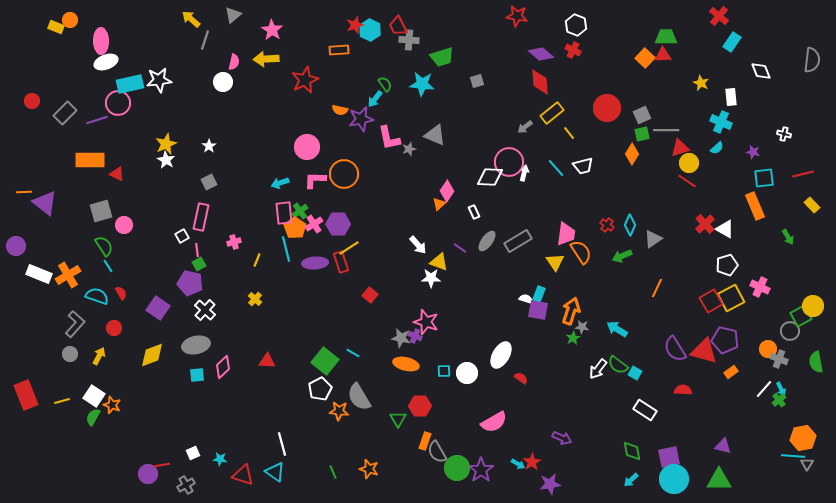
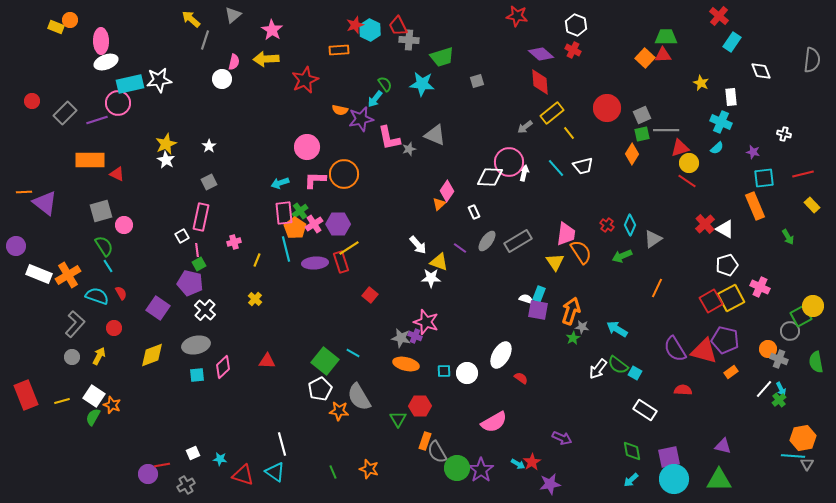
white circle at (223, 82): moved 1 px left, 3 px up
gray circle at (70, 354): moved 2 px right, 3 px down
